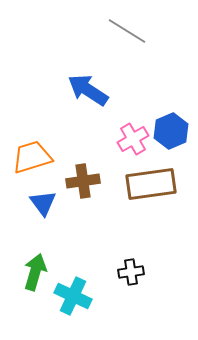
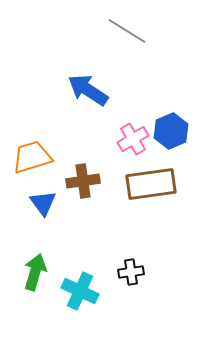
cyan cross: moved 7 px right, 5 px up
